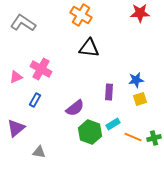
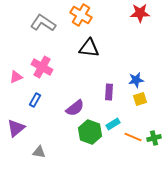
gray L-shape: moved 20 px right
pink cross: moved 1 px right, 2 px up
